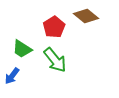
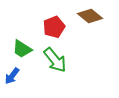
brown diamond: moved 4 px right
red pentagon: rotated 10 degrees clockwise
